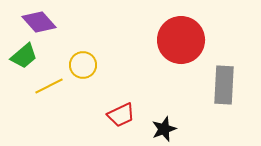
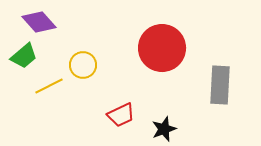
red circle: moved 19 px left, 8 px down
gray rectangle: moved 4 px left
